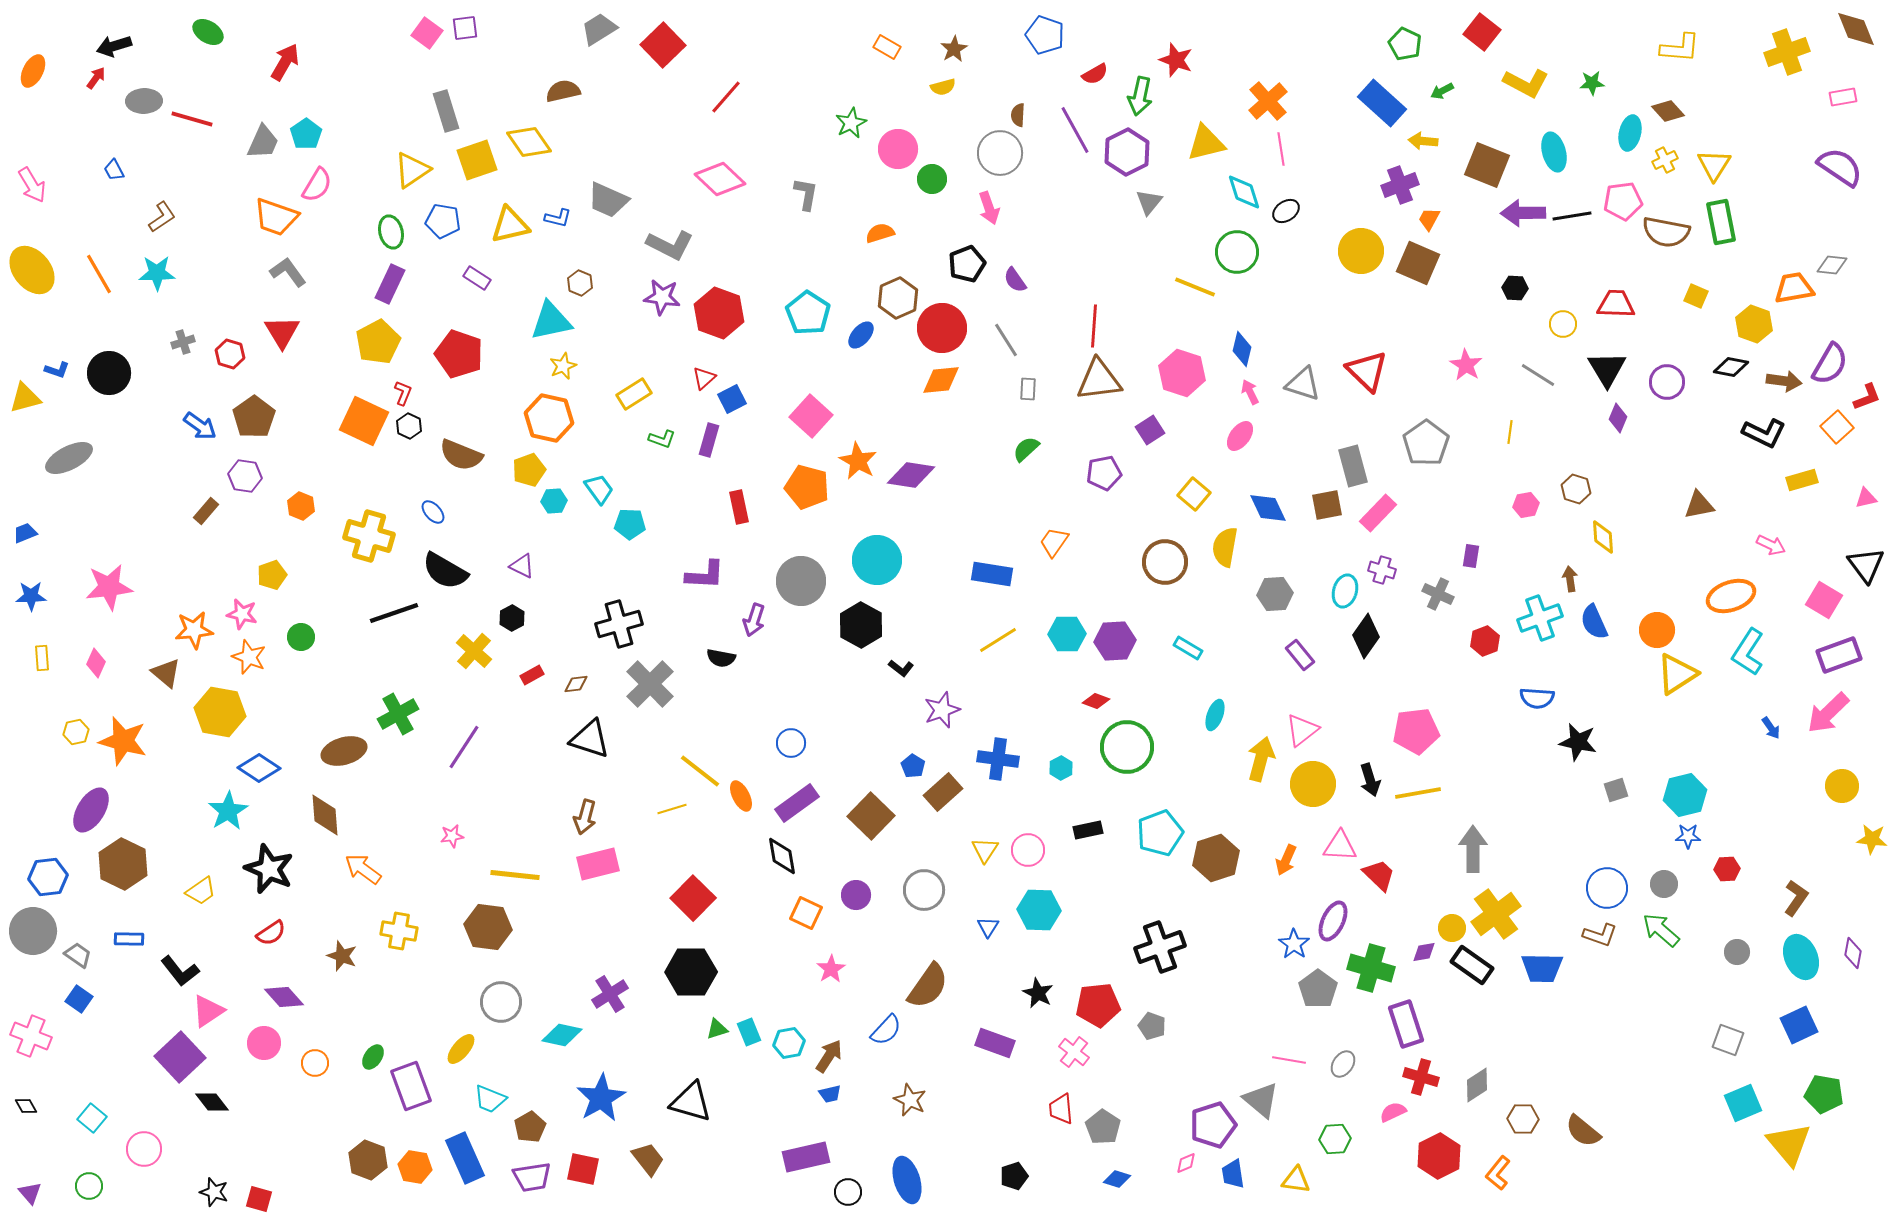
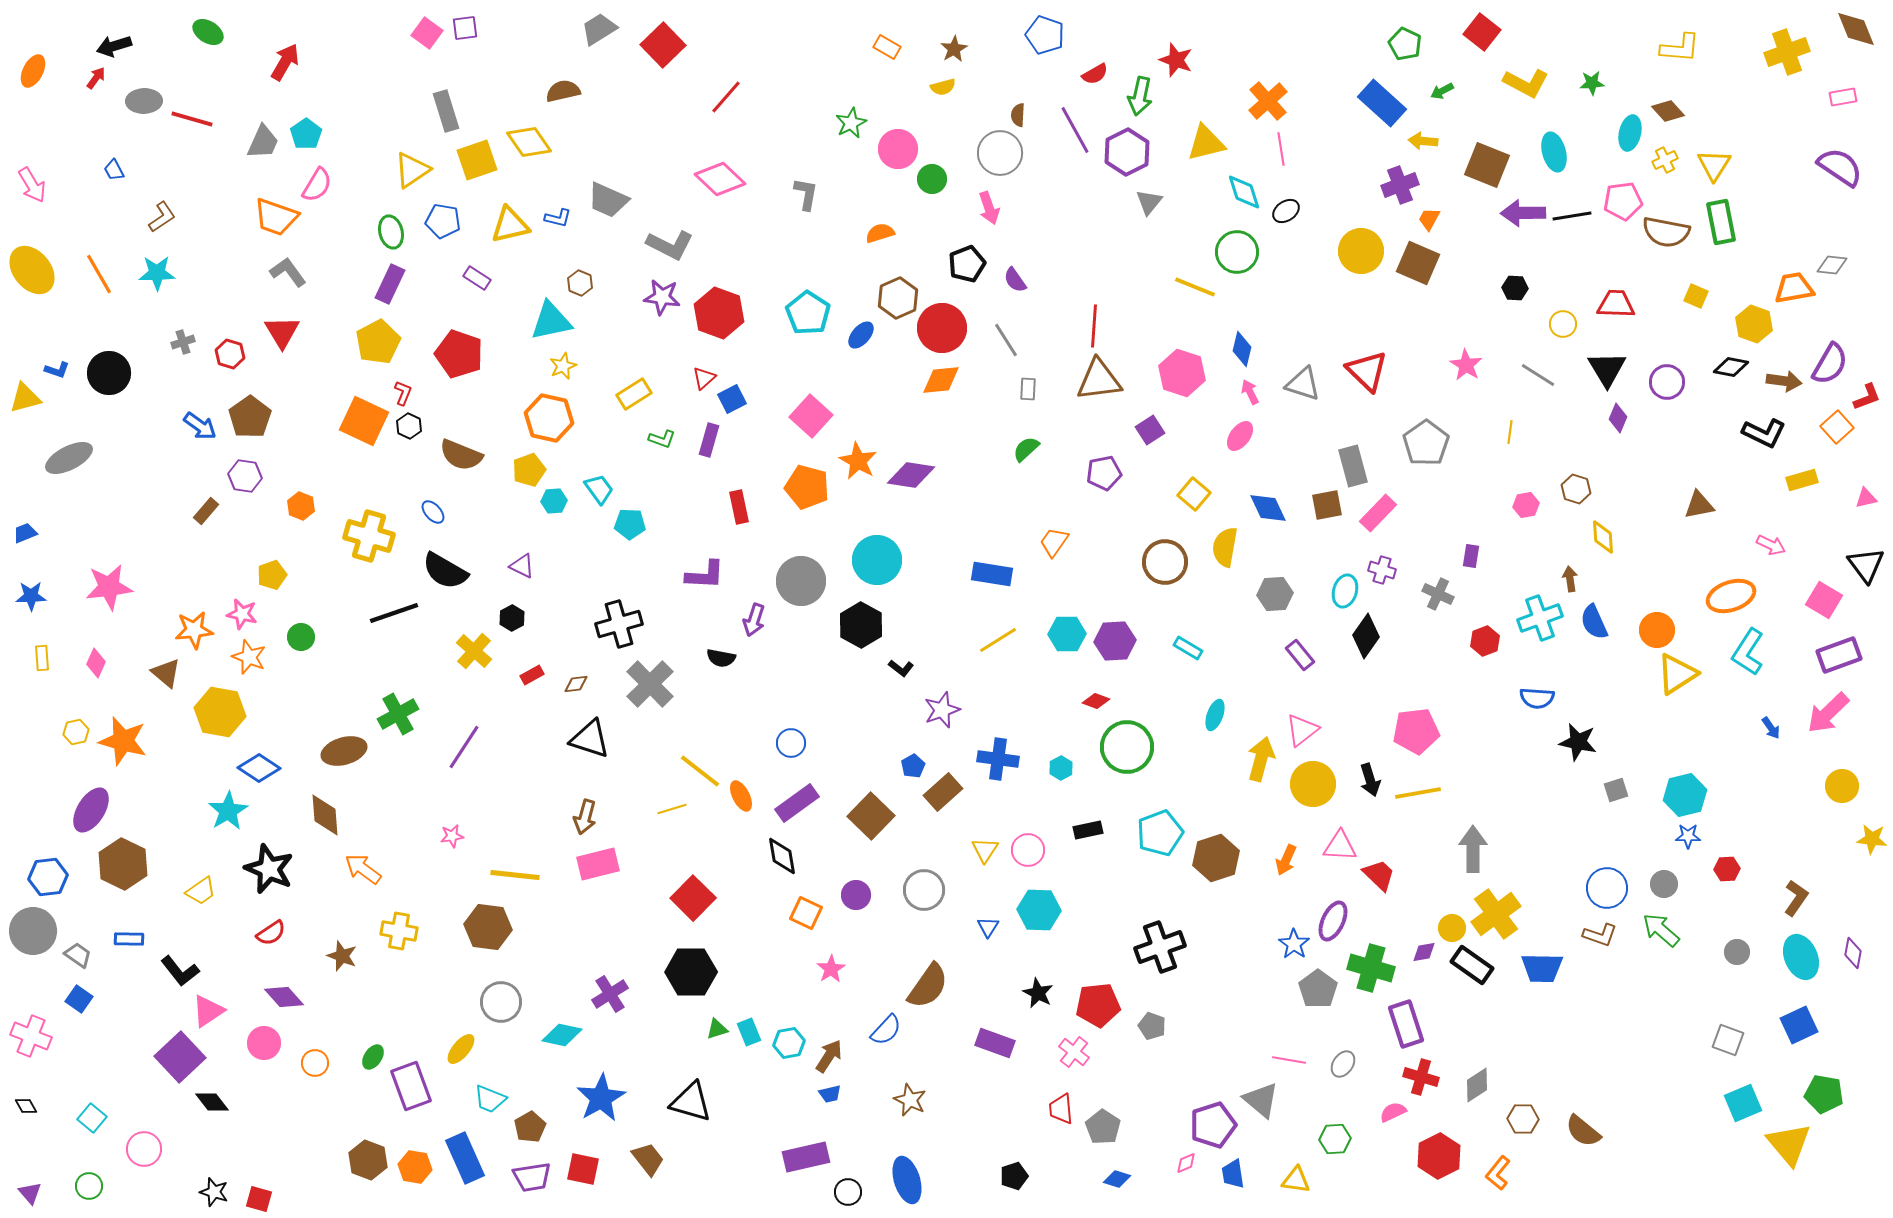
brown pentagon at (254, 417): moved 4 px left
blue pentagon at (913, 766): rotated 10 degrees clockwise
